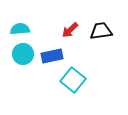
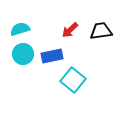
cyan semicircle: rotated 12 degrees counterclockwise
